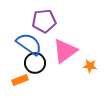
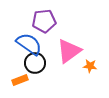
pink triangle: moved 4 px right
